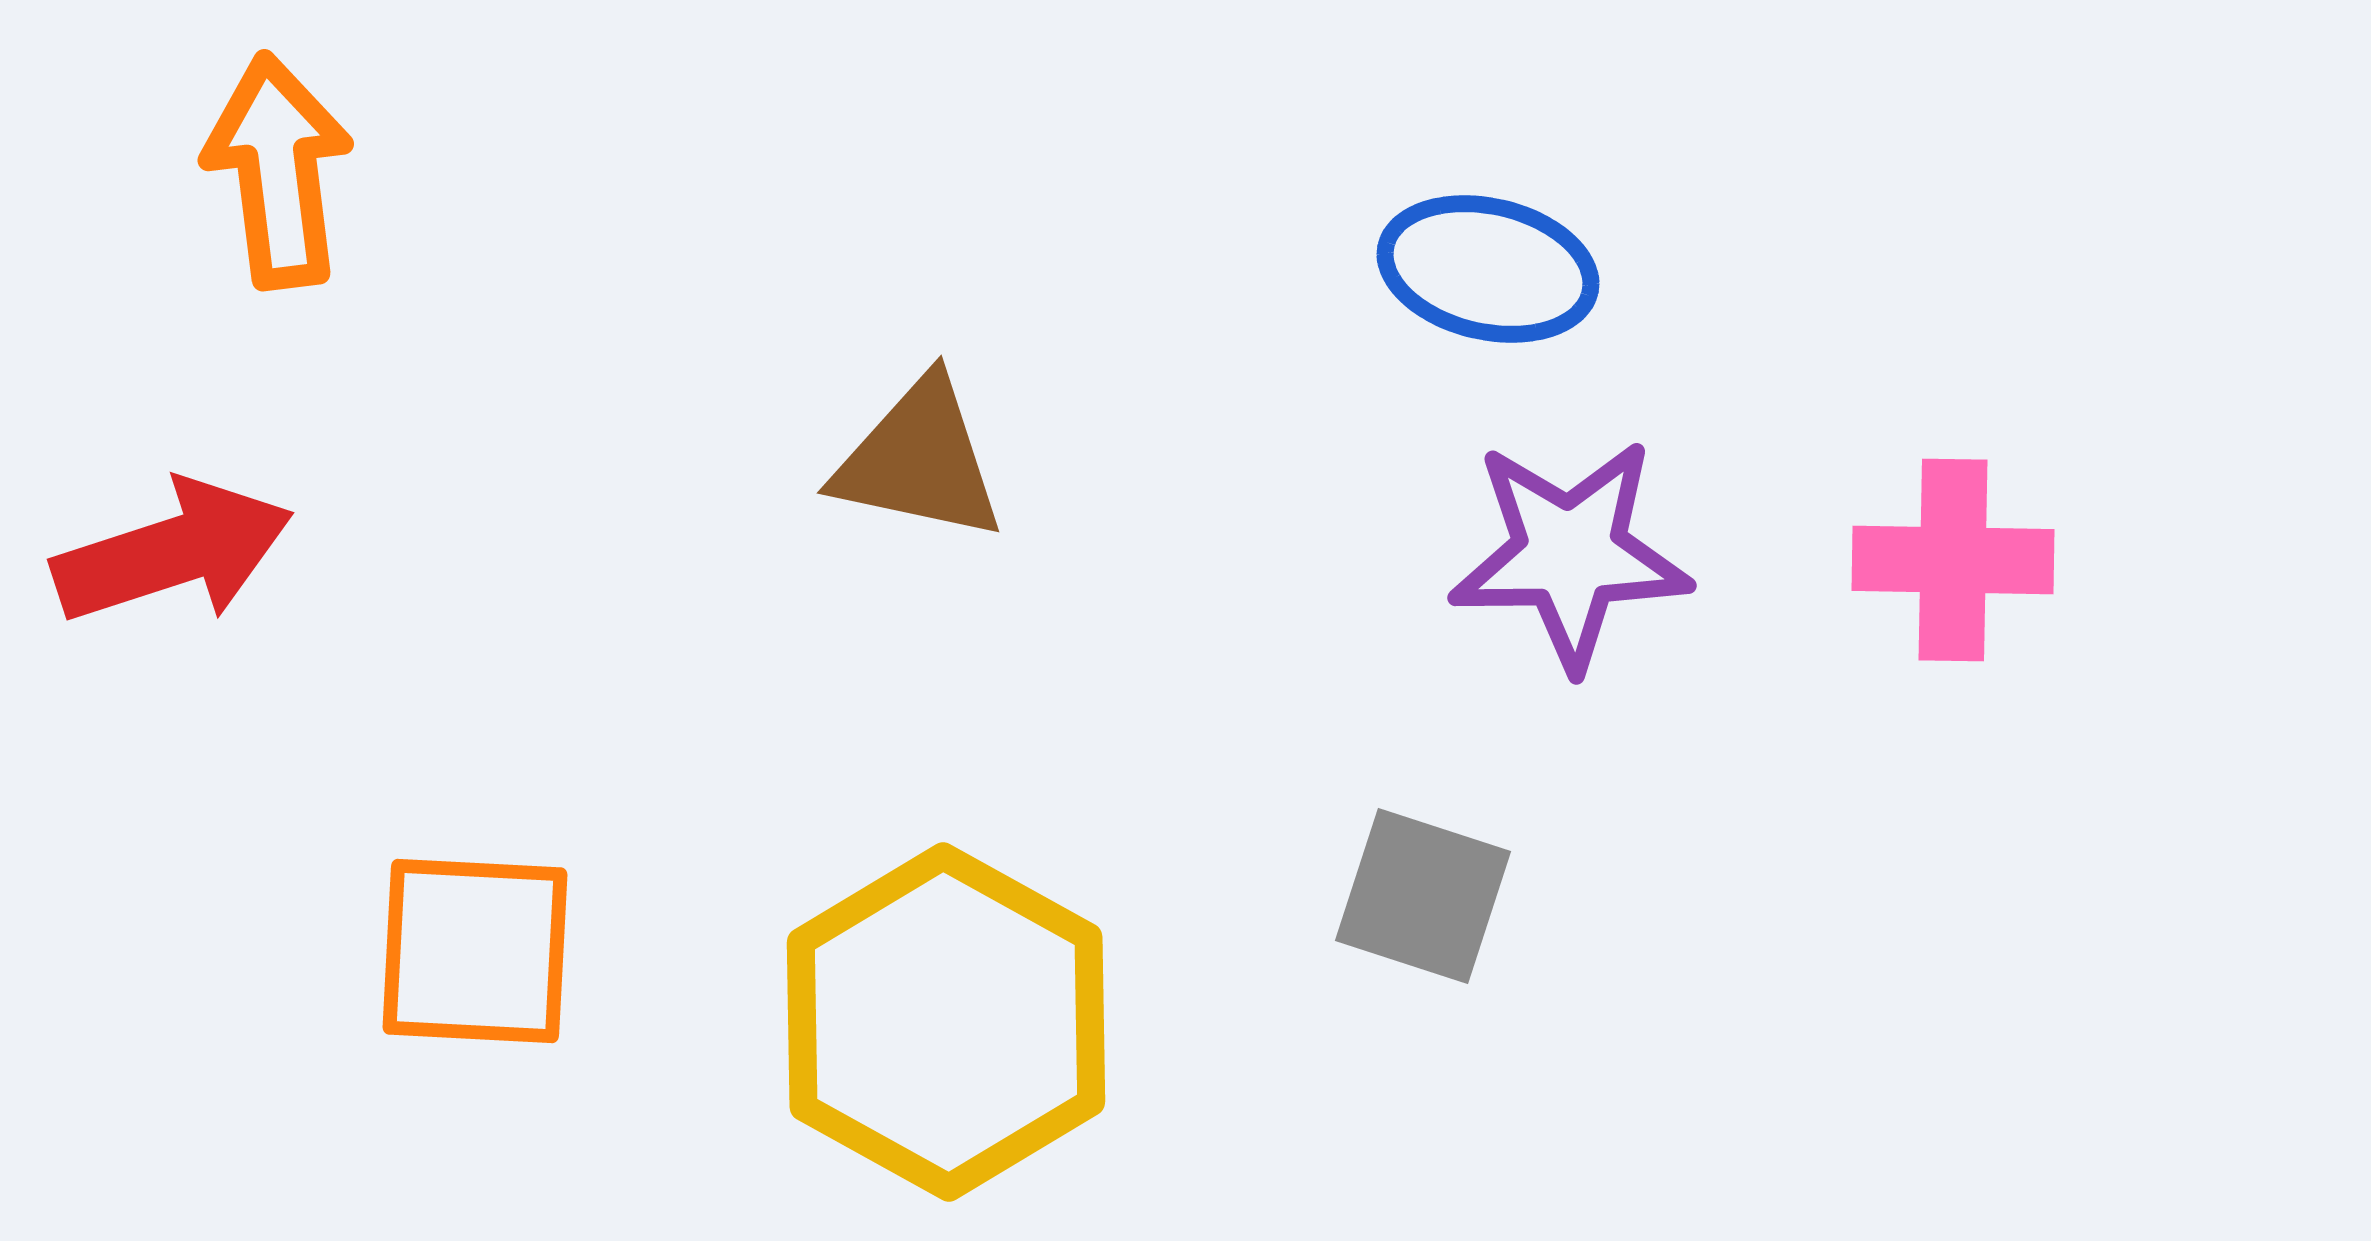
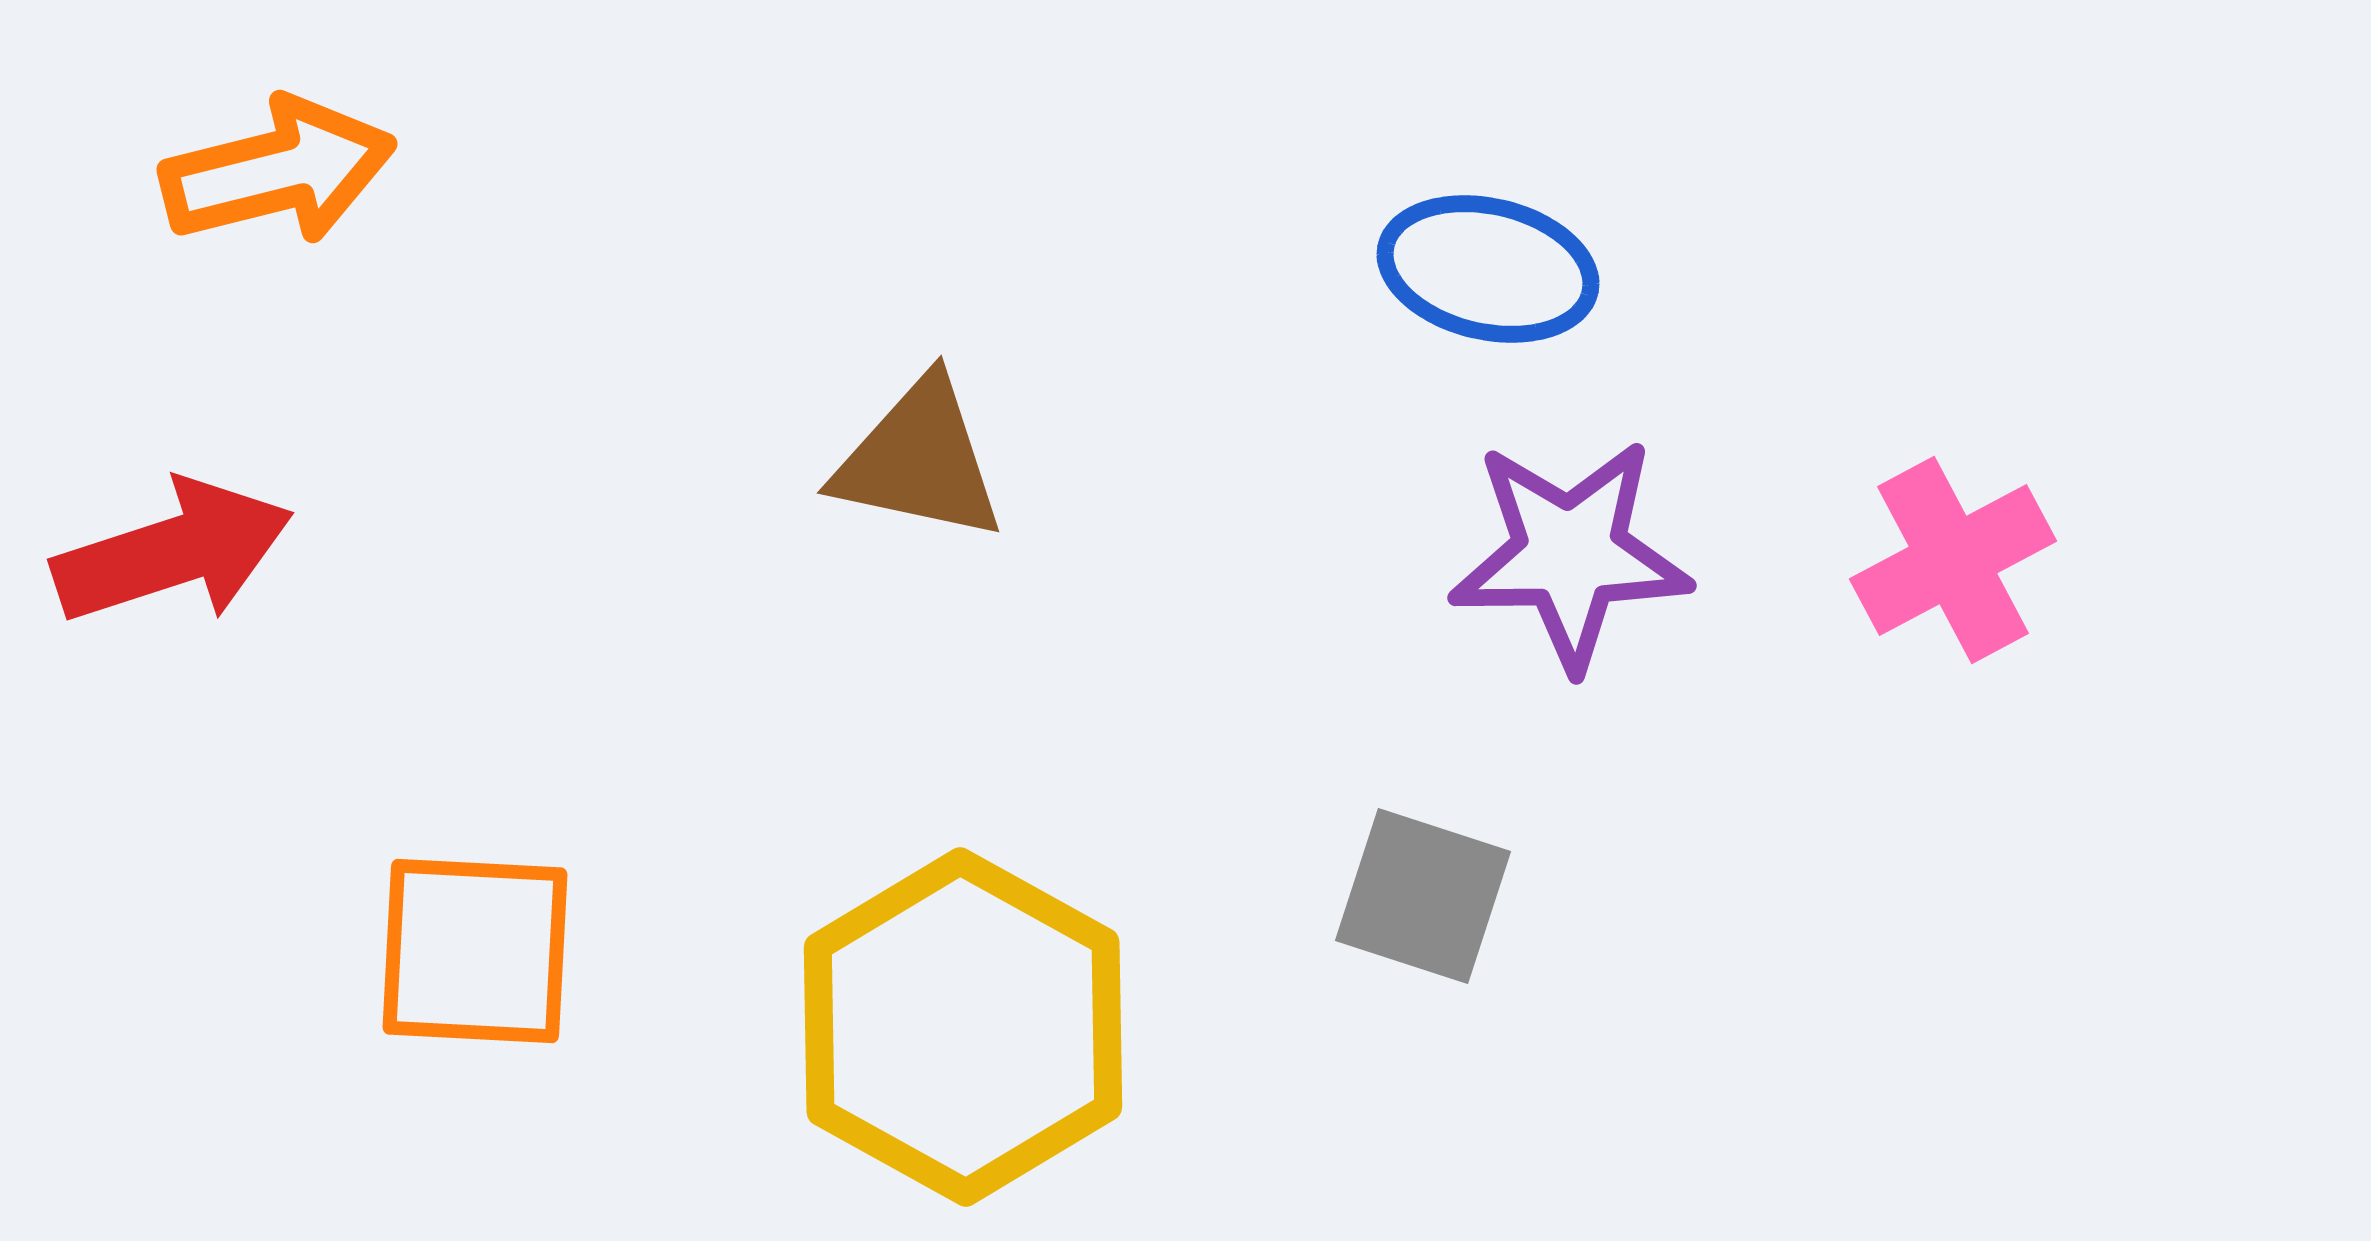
orange arrow: rotated 83 degrees clockwise
pink cross: rotated 29 degrees counterclockwise
yellow hexagon: moved 17 px right, 5 px down
